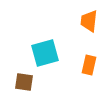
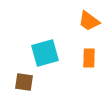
orange trapezoid: rotated 60 degrees counterclockwise
orange rectangle: moved 7 px up; rotated 12 degrees counterclockwise
